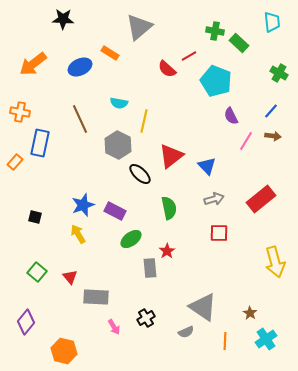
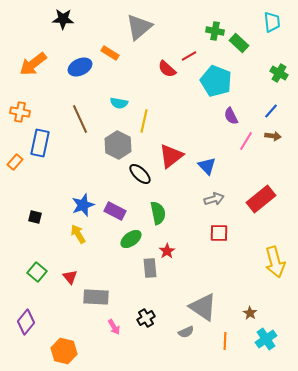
green semicircle at (169, 208): moved 11 px left, 5 px down
